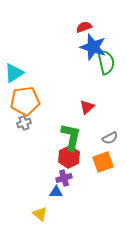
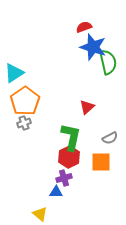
green semicircle: moved 2 px right
orange pentagon: rotated 28 degrees counterclockwise
orange square: moved 2 px left; rotated 20 degrees clockwise
